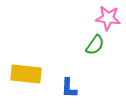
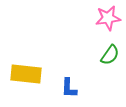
pink star: rotated 15 degrees counterclockwise
green semicircle: moved 15 px right, 10 px down
